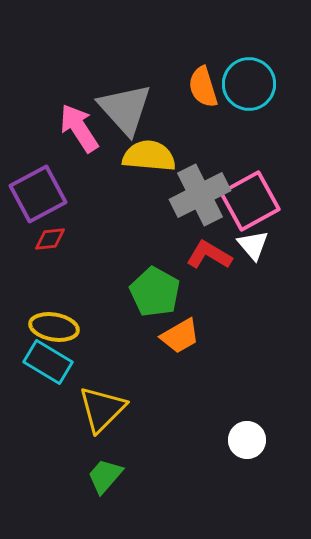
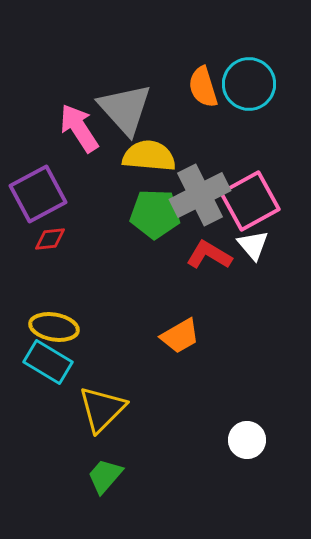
green pentagon: moved 78 px up; rotated 27 degrees counterclockwise
